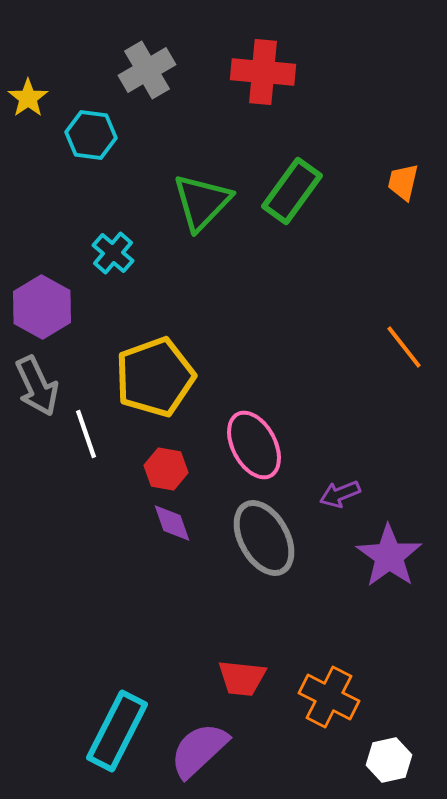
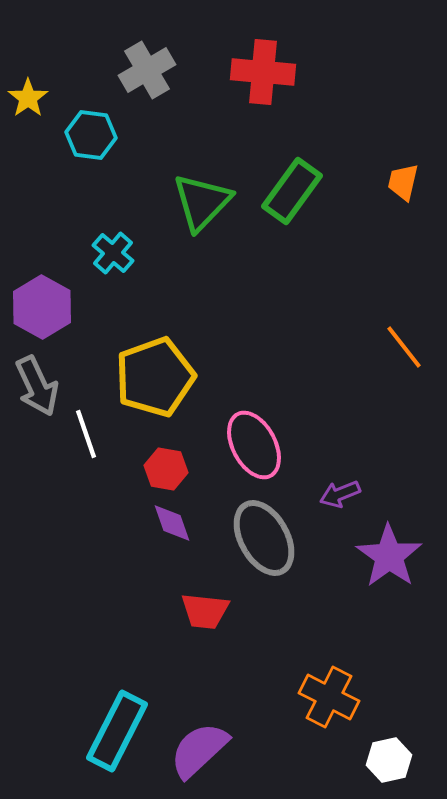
red trapezoid: moved 37 px left, 67 px up
